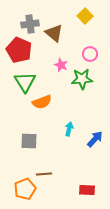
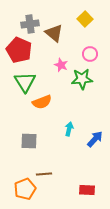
yellow square: moved 3 px down
